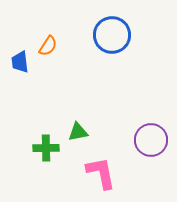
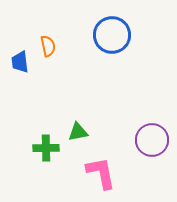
orange semicircle: rotated 45 degrees counterclockwise
purple circle: moved 1 px right
